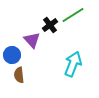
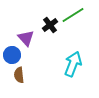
purple triangle: moved 6 px left, 2 px up
